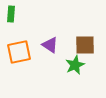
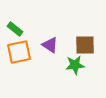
green rectangle: moved 4 px right, 15 px down; rotated 56 degrees counterclockwise
green star: rotated 18 degrees clockwise
